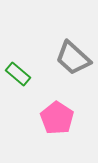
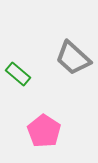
pink pentagon: moved 13 px left, 13 px down
